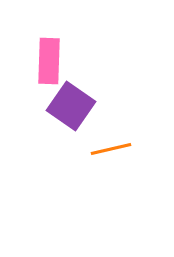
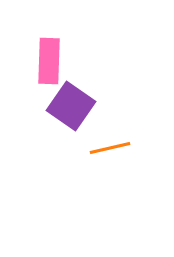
orange line: moved 1 px left, 1 px up
